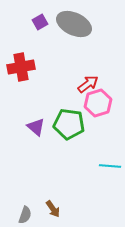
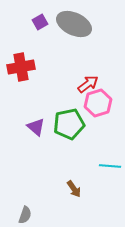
green pentagon: rotated 20 degrees counterclockwise
brown arrow: moved 21 px right, 20 px up
